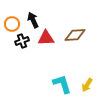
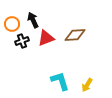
red triangle: rotated 18 degrees counterclockwise
cyan L-shape: moved 2 px left, 3 px up
